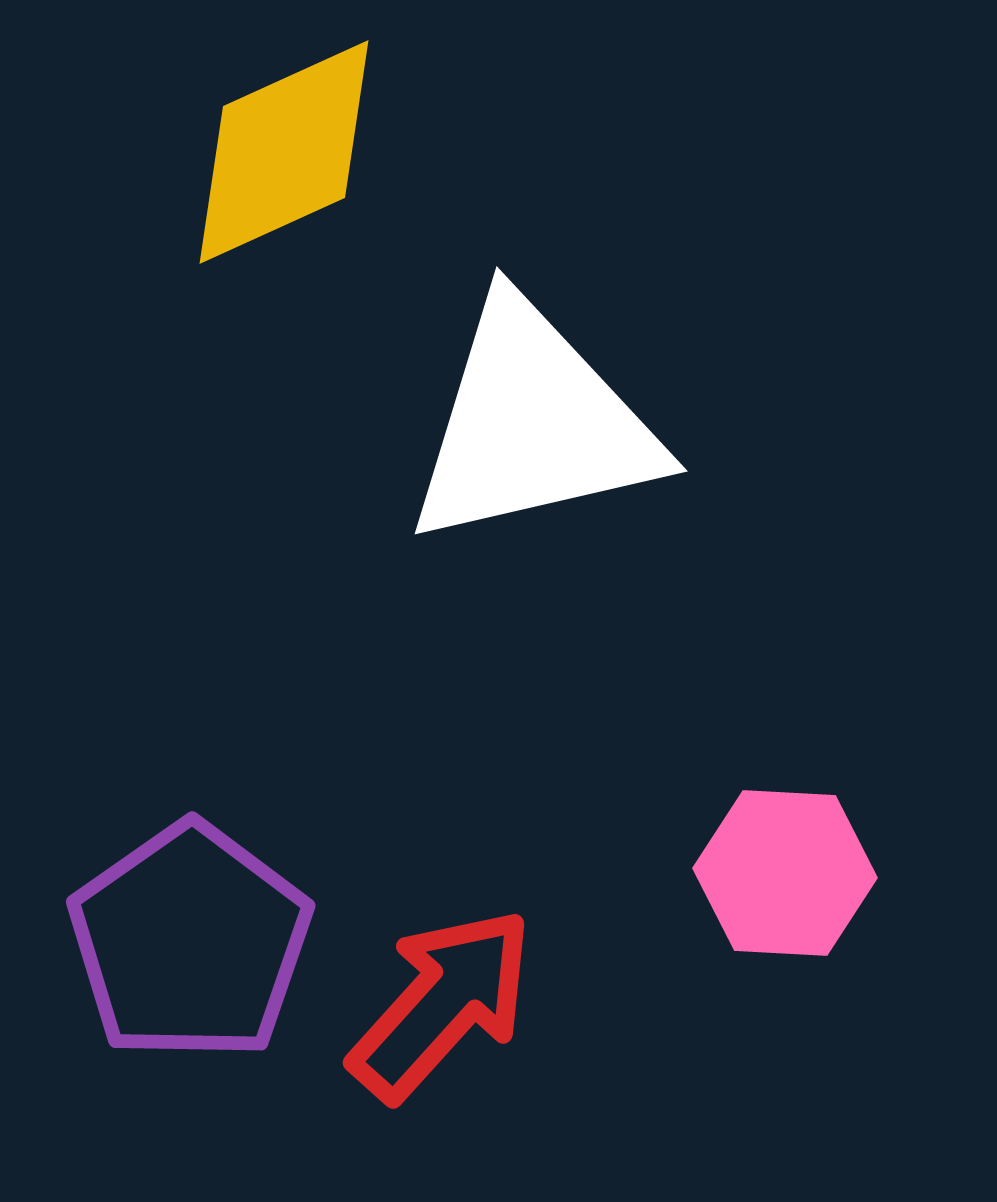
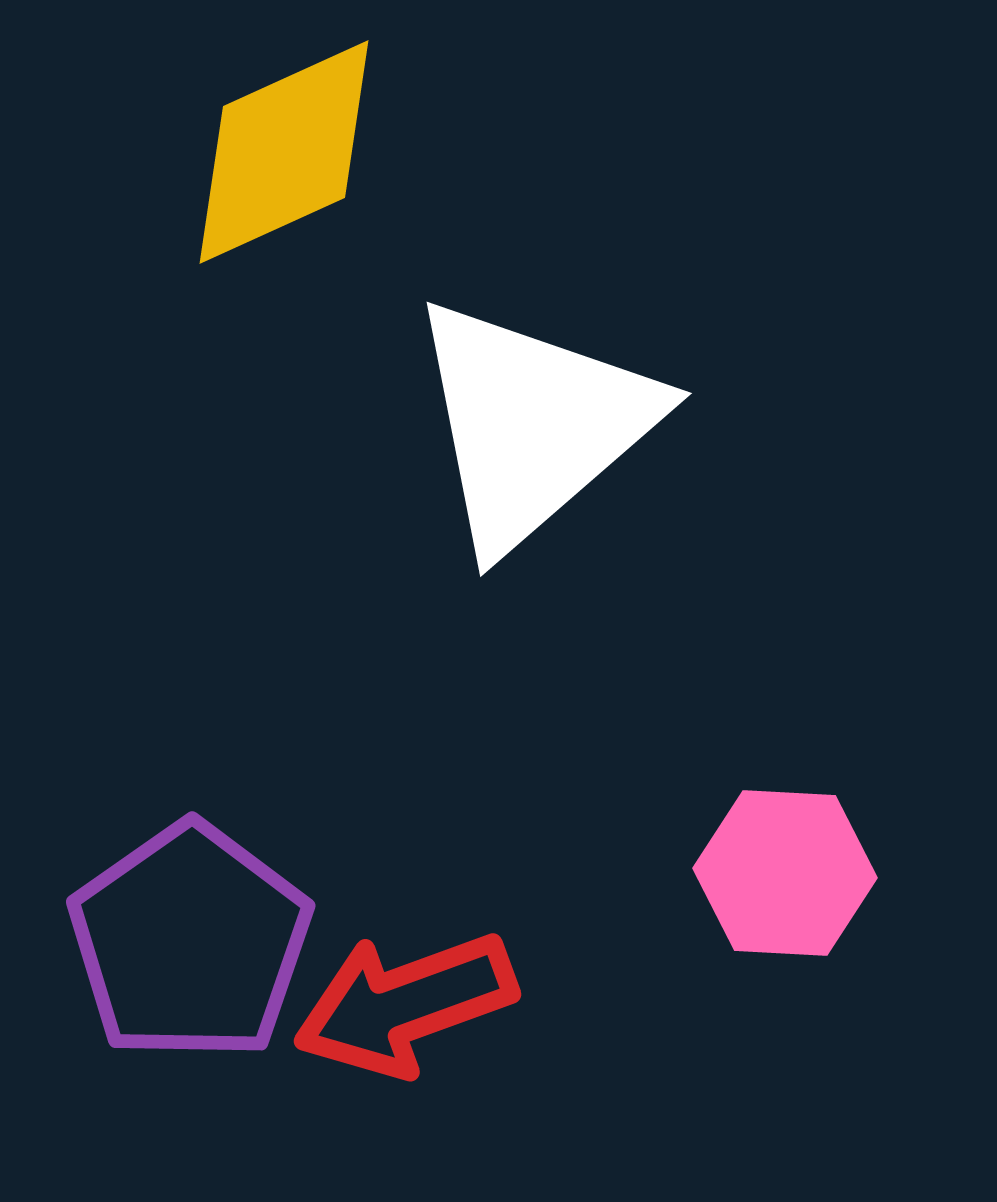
white triangle: rotated 28 degrees counterclockwise
red arrow: moved 37 px left; rotated 152 degrees counterclockwise
